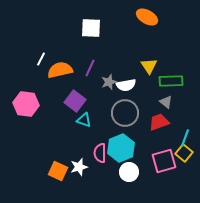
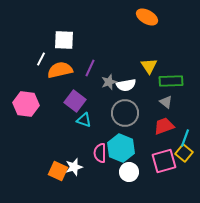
white square: moved 27 px left, 12 px down
red trapezoid: moved 5 px right, 4 px down
cyan hexagon: rotated 16 degrees counterclockwise
white star: moved 5 px left
